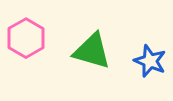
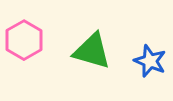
pink hexagon: moved 2 px left, 2 px down
